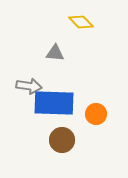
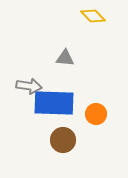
yellow diamond: moved 12 px right, 6 px up
gray triangle: moved 10 px right, 5 px down
brown circle: moved 1 px right
